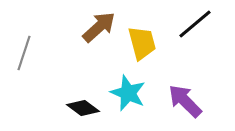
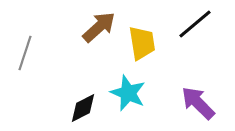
yellow trapezoid: rotated 6 degrees clockwise
gray line: moved 1 px right
purple arrow: moved 13 px right, 2 px down
black diamond: rotated 64 degrees counterclockwise
